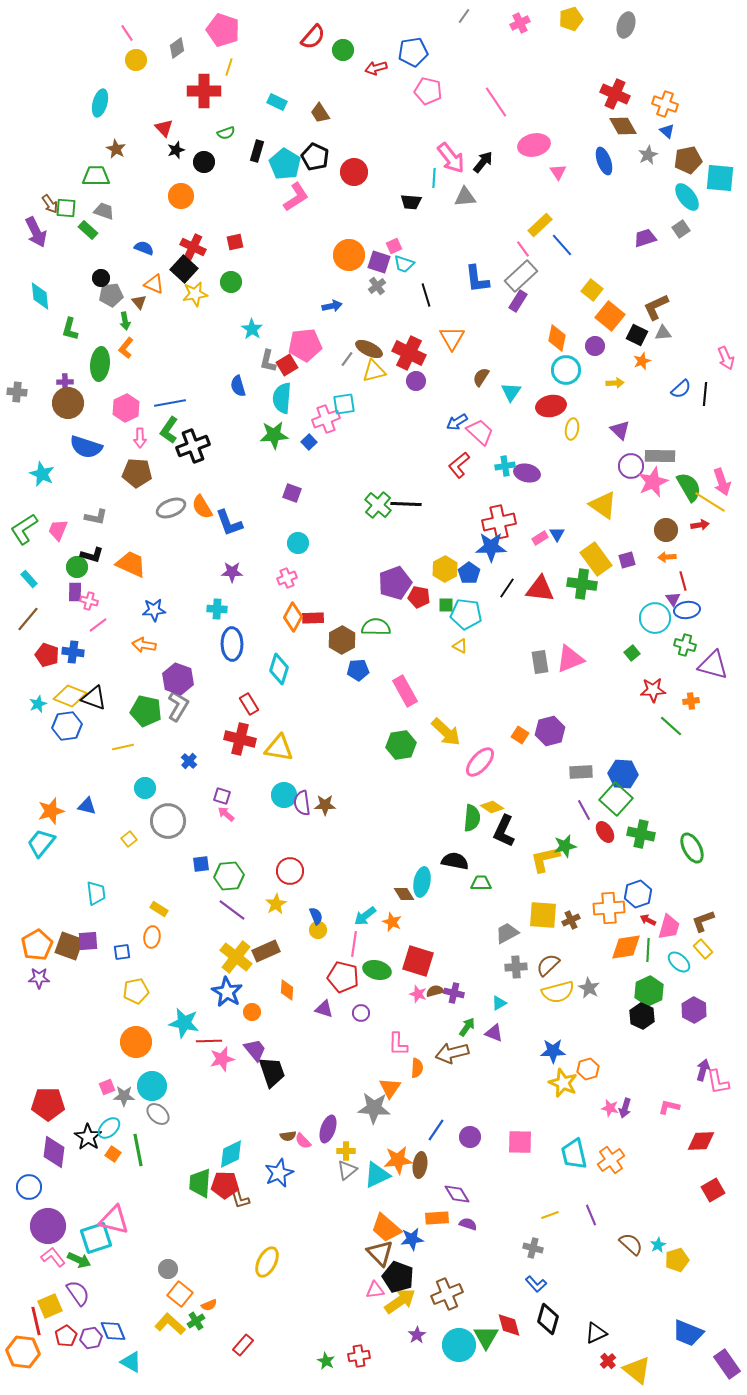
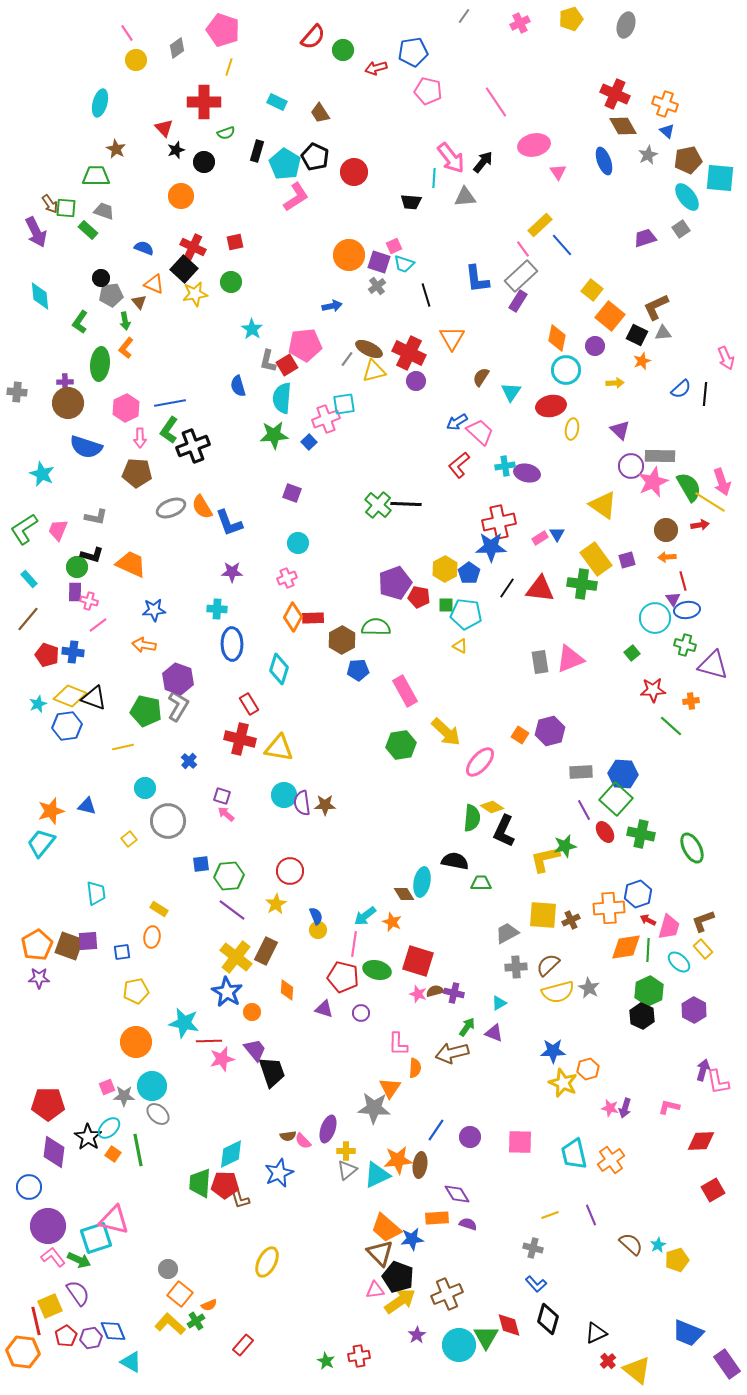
red cross at (204, 91): moved 11 px down
green L-shape at (70, 329): moved 10 px right, 7 px up; rotated 20 degrees clockwise
brown rectangle at (266, 951): rotated 40 degrees counterclockwise
orange semicircle at (417, 1068): moved 2 px left
